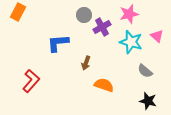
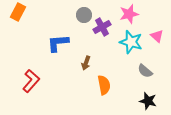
orange semicircle: rotated 60 degrees clockwise
